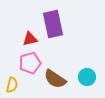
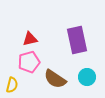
purple rectangle: moved 24 px right, 16 px down
pink pentagon: moved 1 px left, 1 px up
